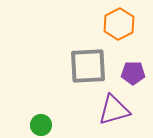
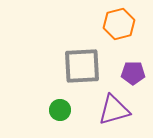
orange hexagon: rotated 12 degrees clockwise
gray square: moved 6 px left
green circle: moved 19 px right, 15 px up
